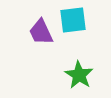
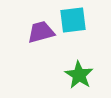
purple trapezoid: rotated 100 degrees clockwise
